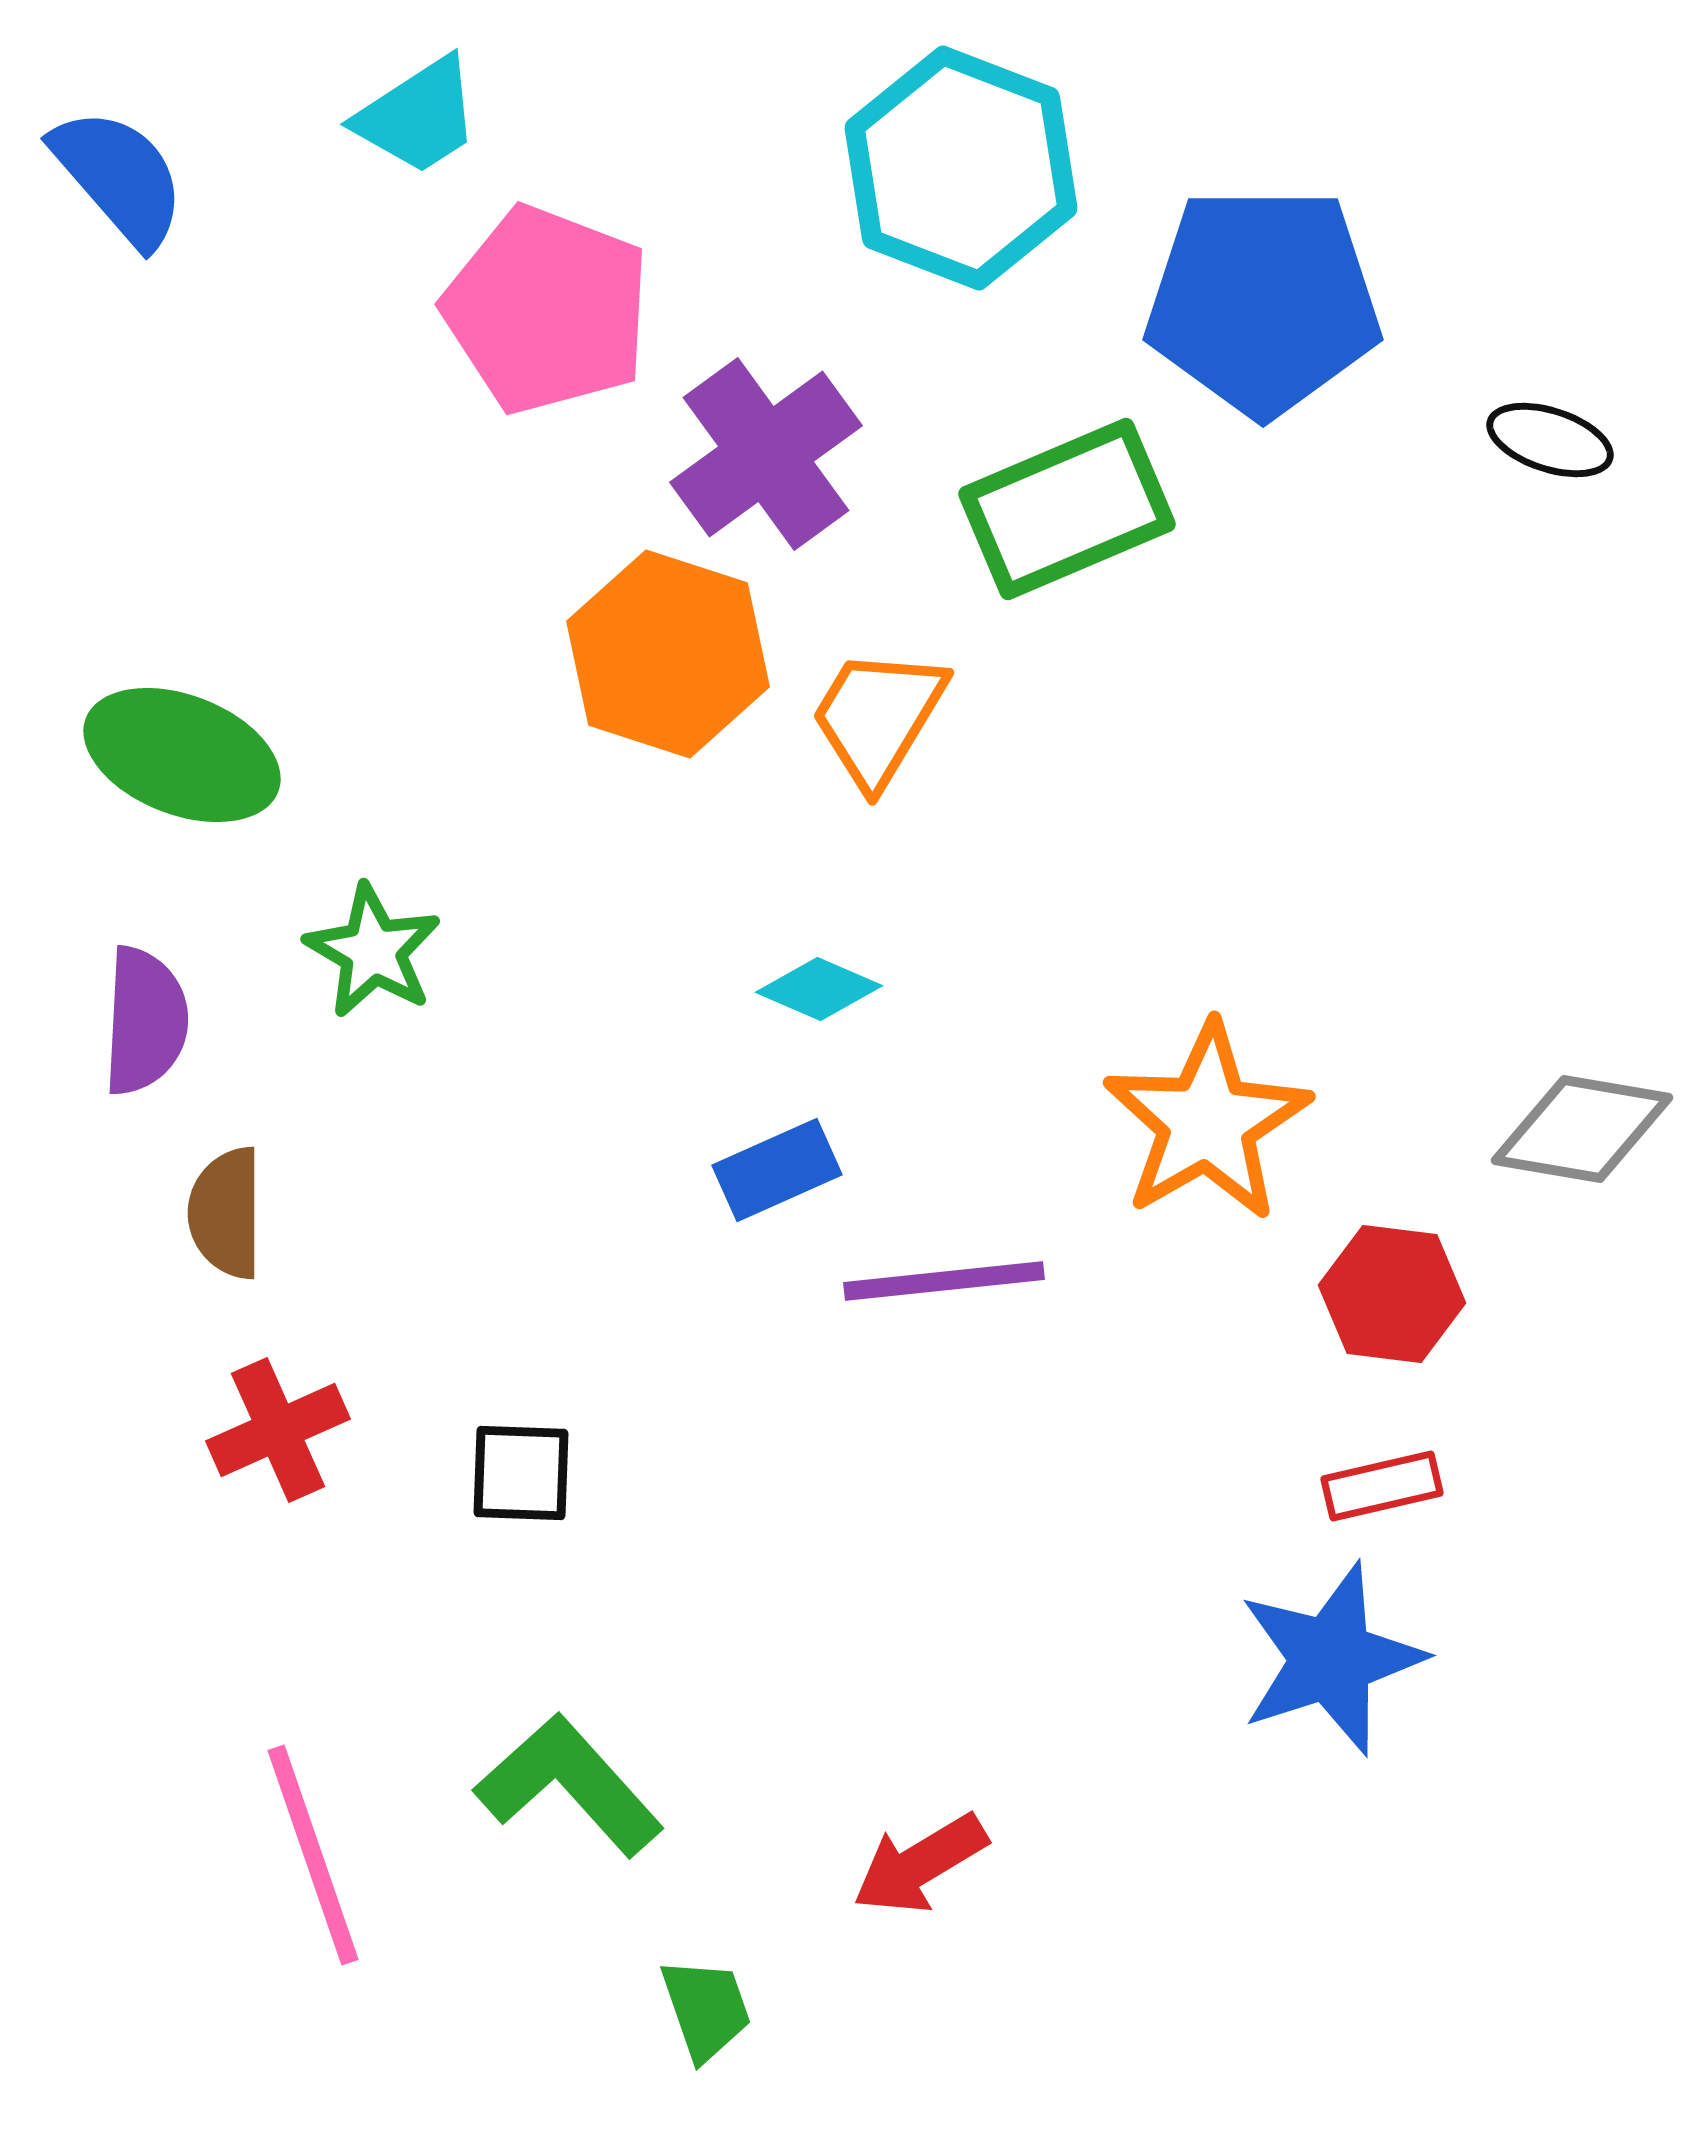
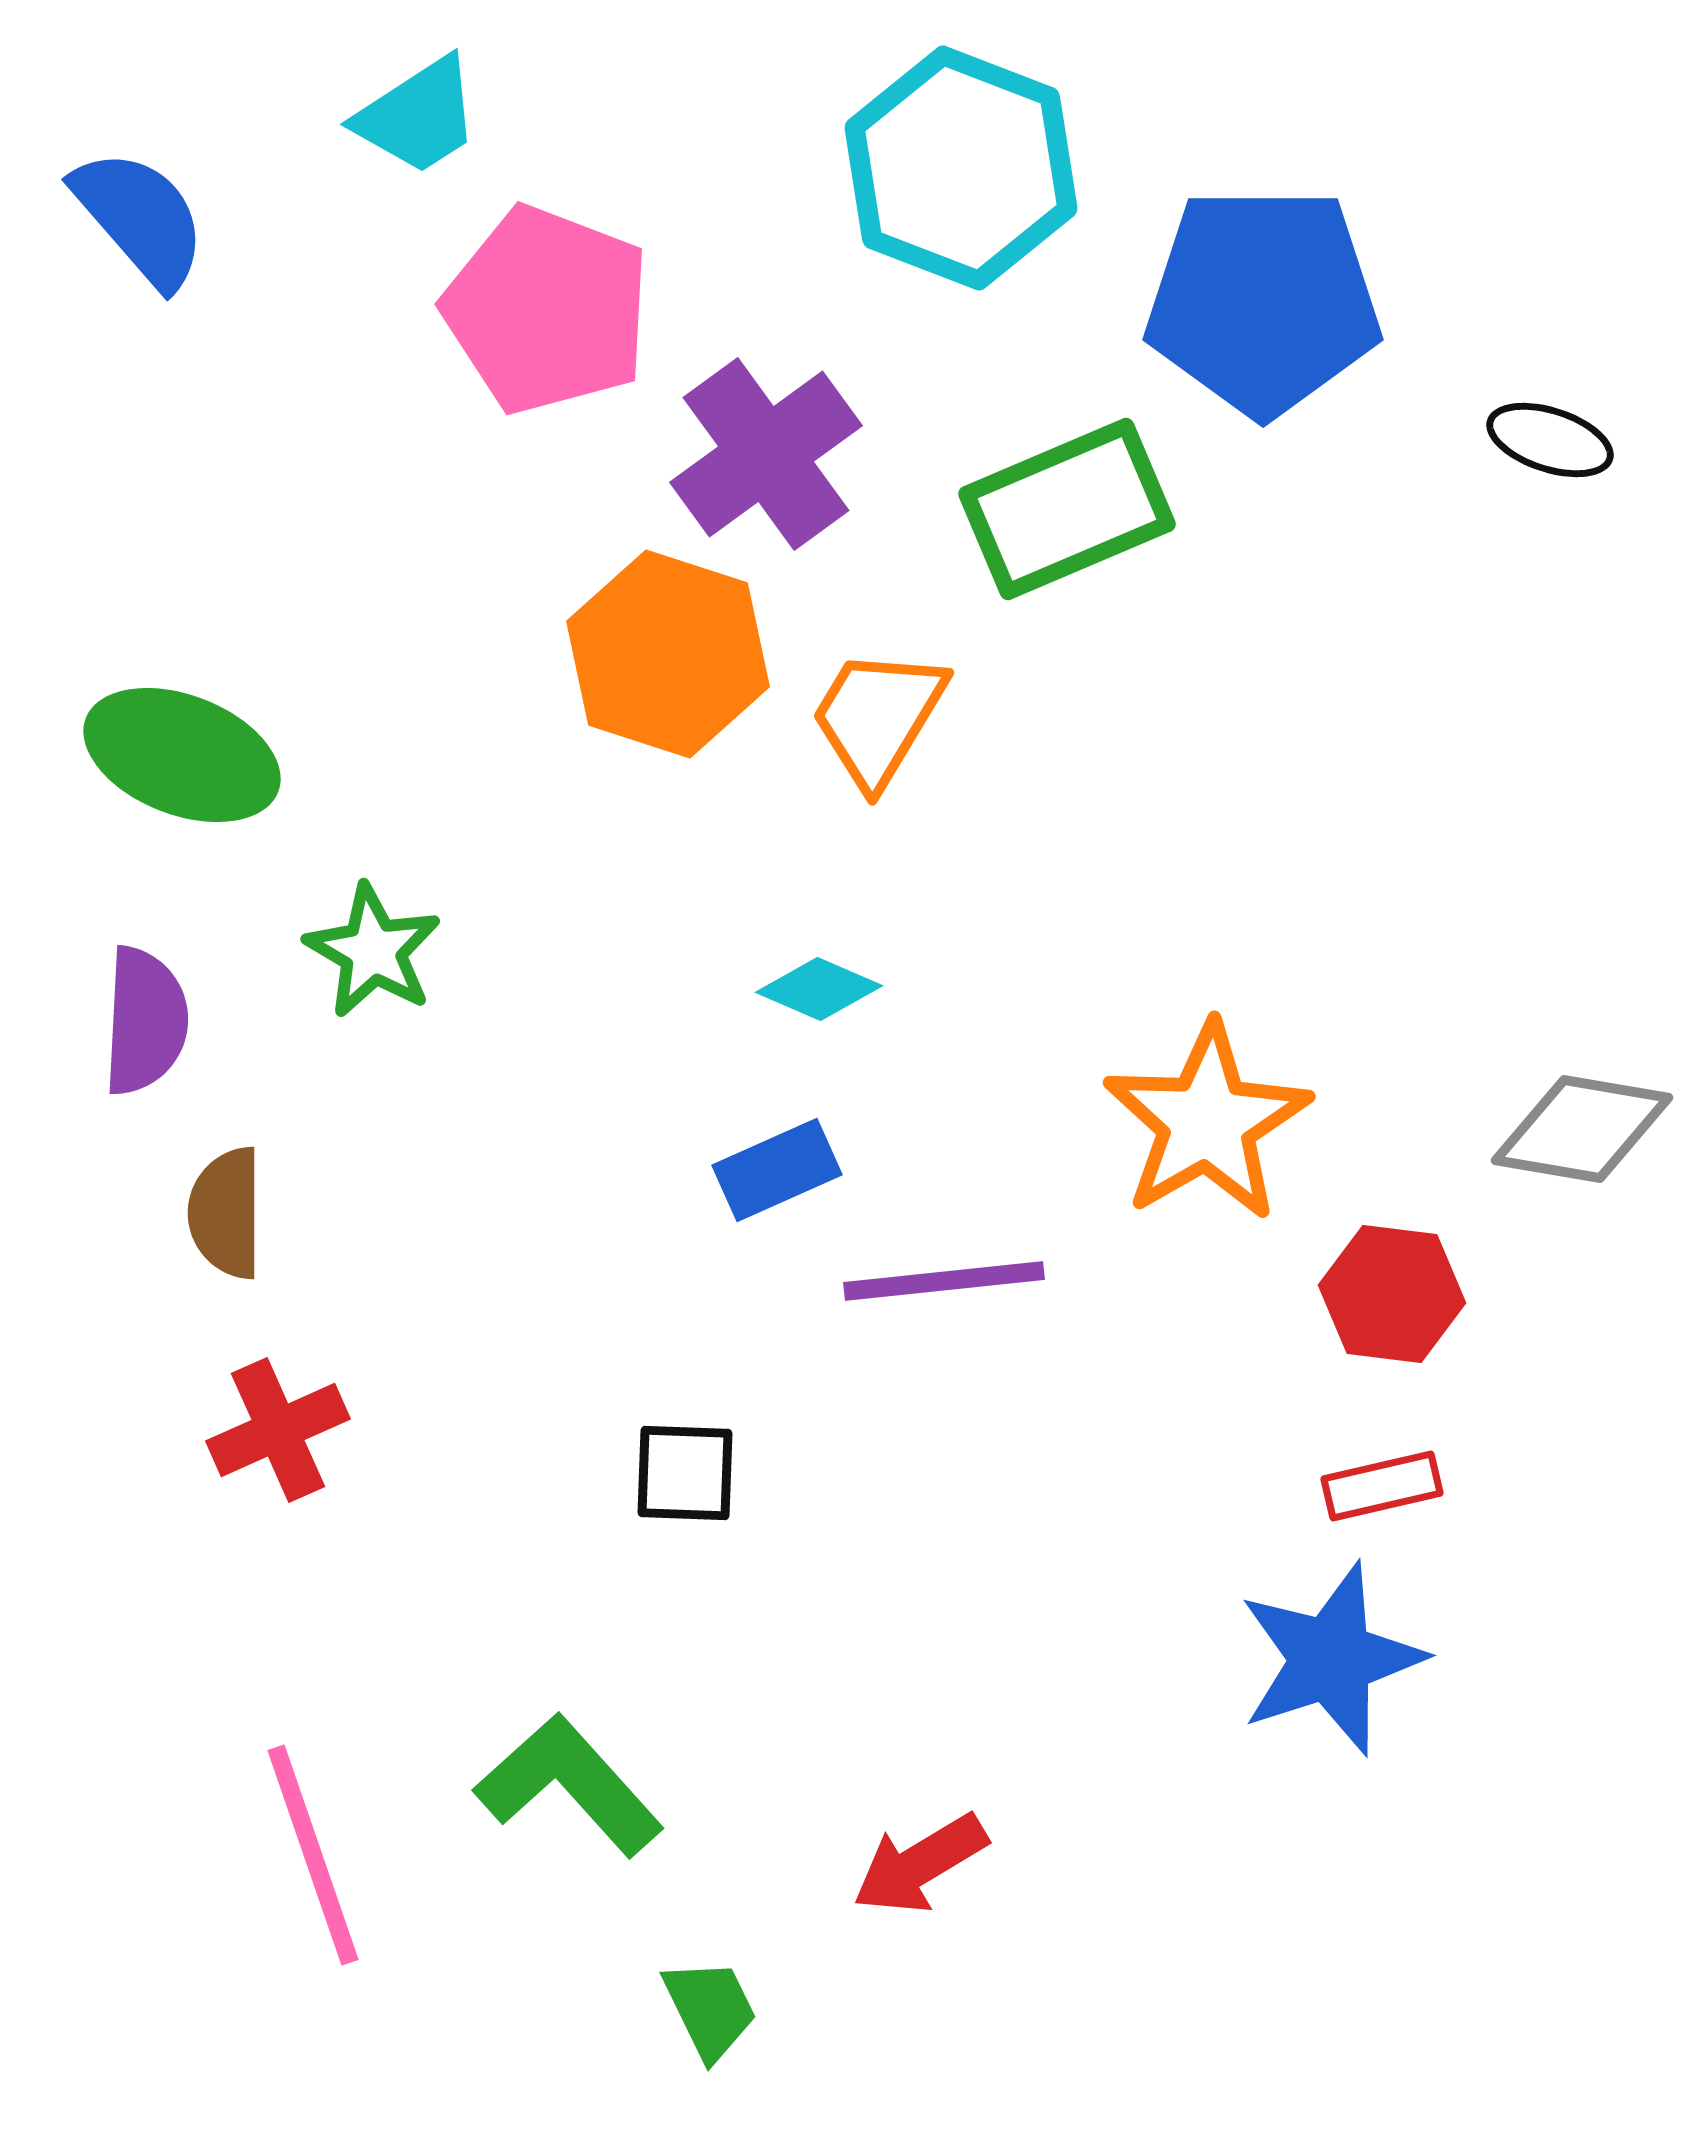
blue semicircle: moved 21 px right, 41 px down
black square: moved 164 px right
green trapezoid: moved 4 px right; rotated 7 degrees counterclockwise
